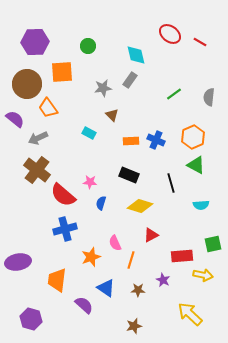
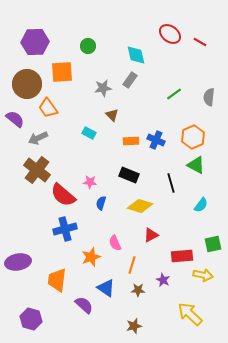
cyan semicircle at (201, 205): rotated 49 degrees counterclockwise
orange line at (131, 260): moved 1 px right, 5 px down
